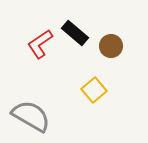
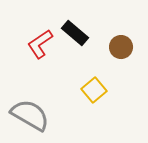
brown circle: moved 10 px right, 1 px down
gray semicircle: moved 1 px left, 1 px up
